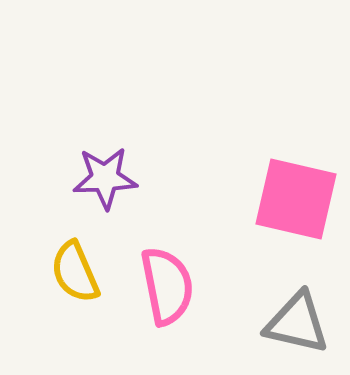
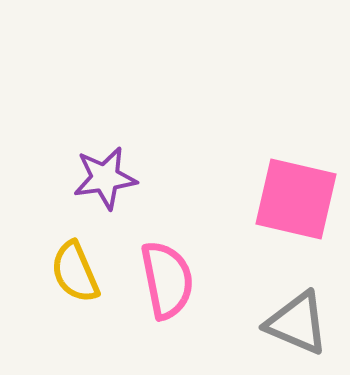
purple star: rotated 6 degrees counterclockwise
pink semicircle: moved 6 px up
gray triangle: rotated 10 degrees clockwise
